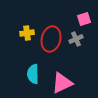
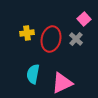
pink square: rotated 24 degrees counterclockwise
gray cross: rotated 24 degrees counterclockwise
cyan semicircle: rotated 12 degrees clockwise
